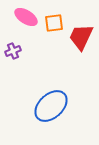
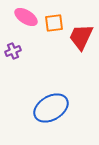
blue ellipse: moved 2 px down; rotated 12 degrees clockwise
